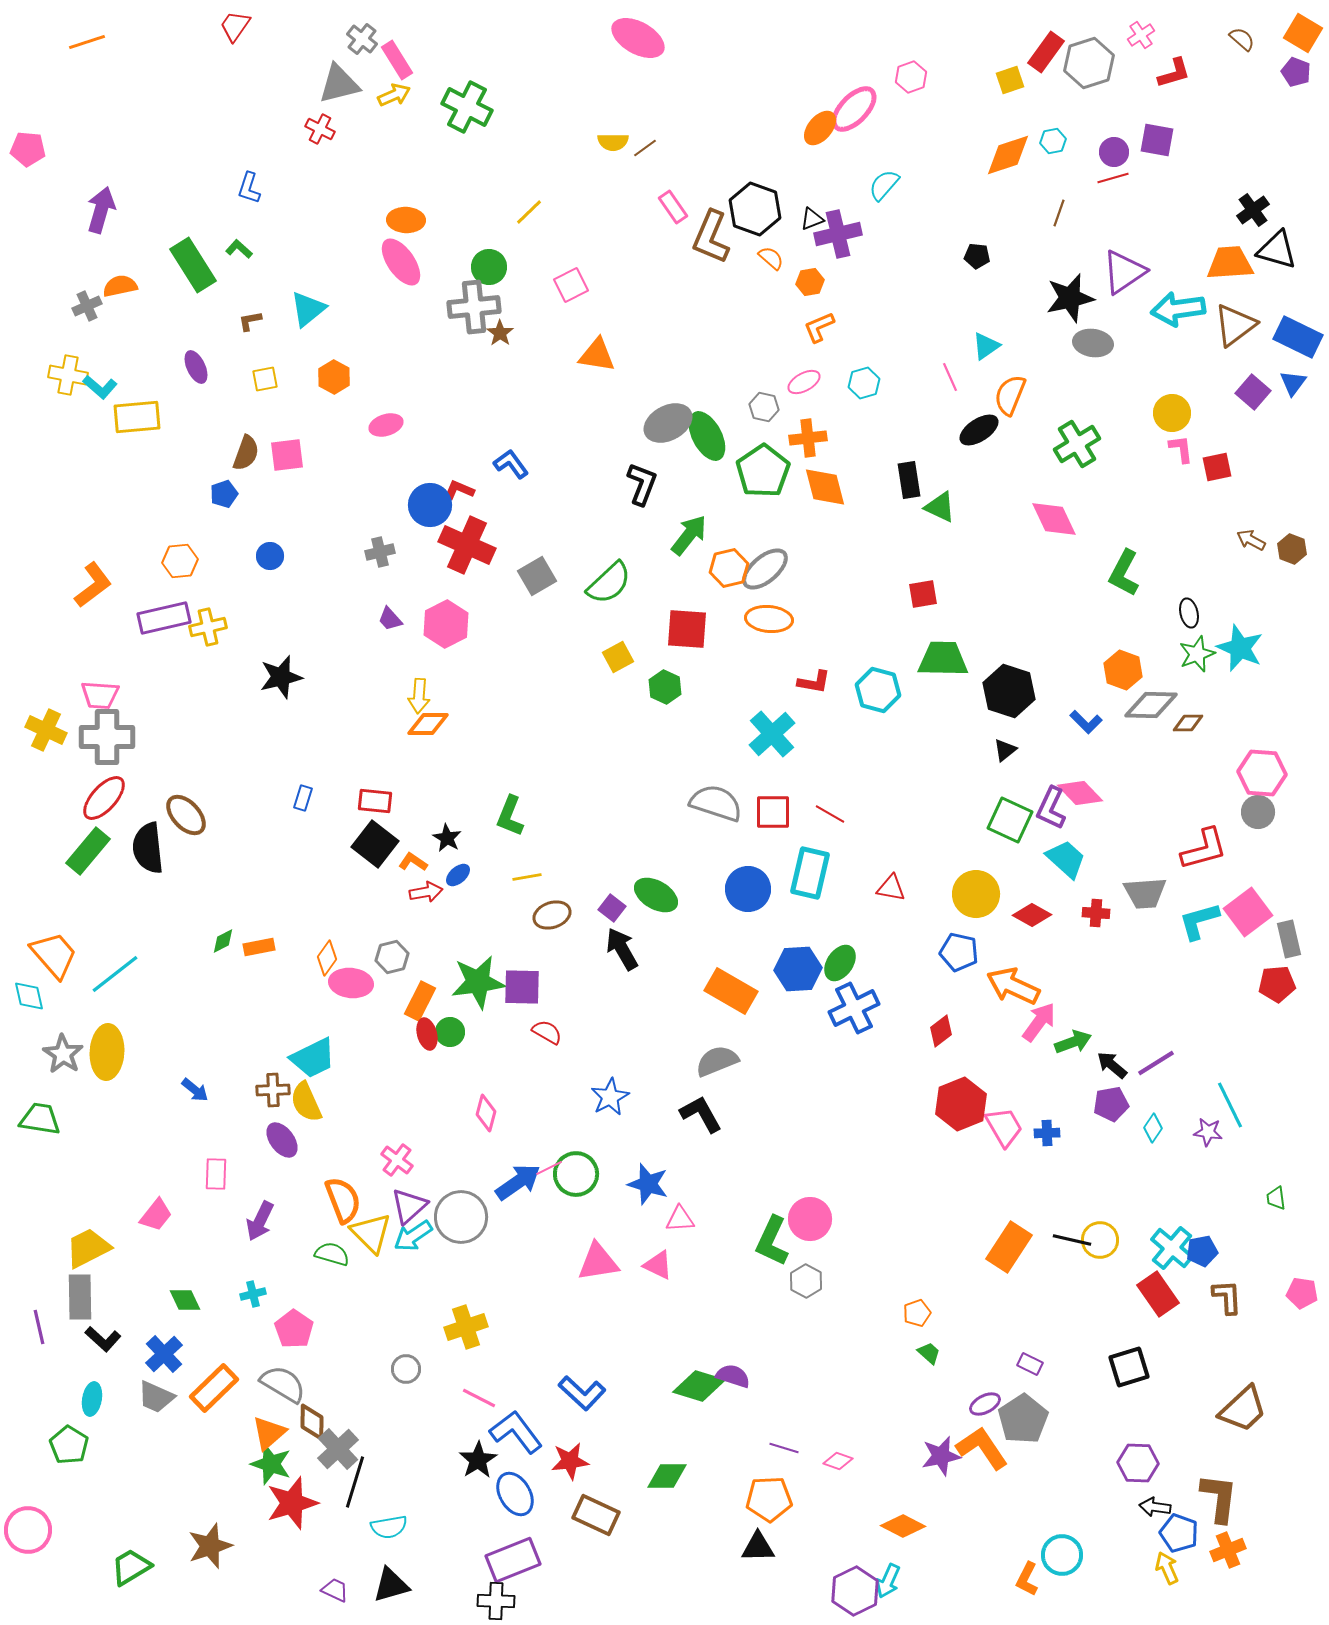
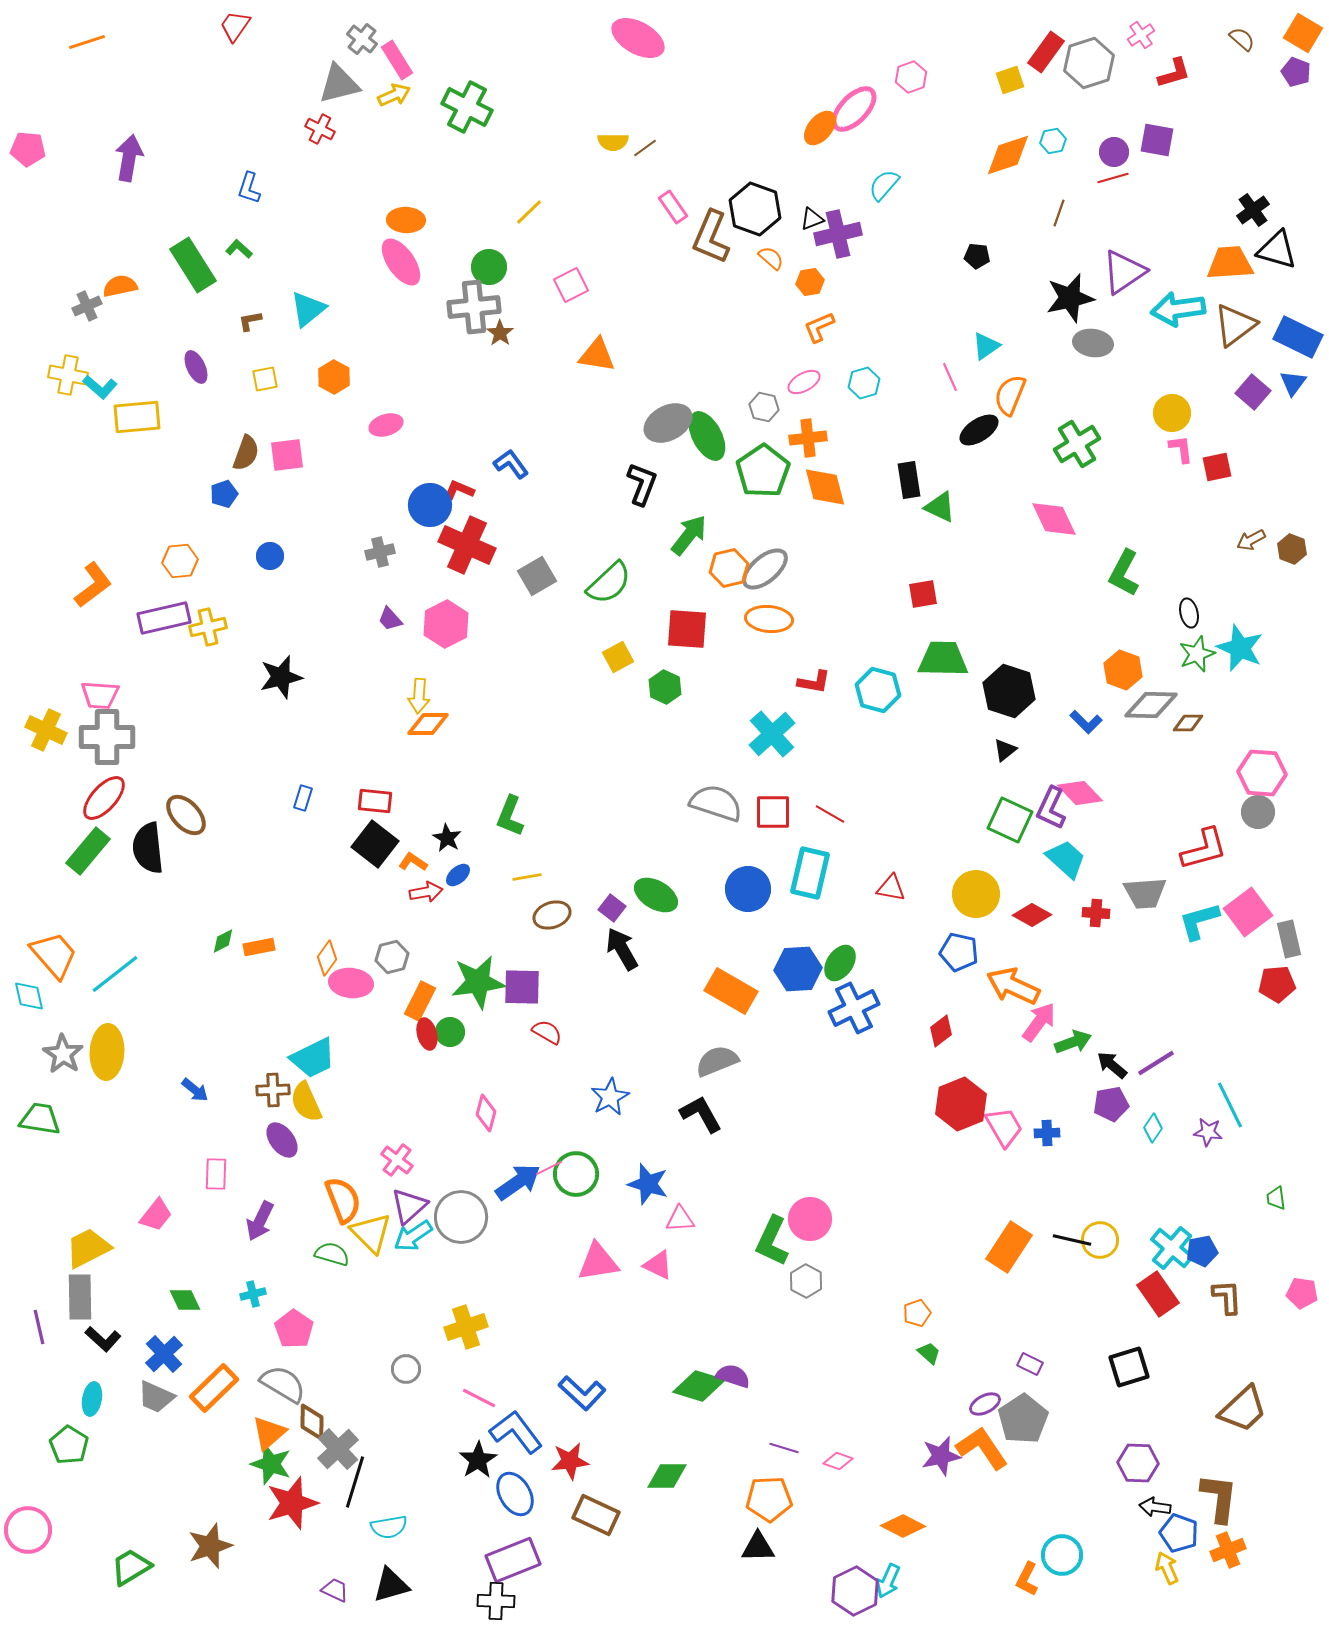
purple arrow at (101, 210): moved 28 px right, 52 px up; rotated 6 degrees counterclockwise
brown arrow at (1251, 540): rotated 56 degrees counterclockwise
